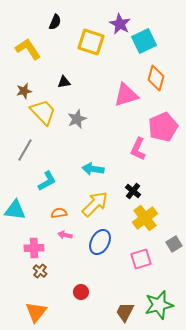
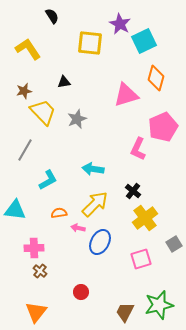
black semicircle: moved 3 px left, 6 px up; rotated 56 degrees counterclockwise
yellow square: moved 1 px left, 1 px down; rotated 12 degrees counterclockwise
cyan L-shape: moved 1 px right, 1 px up
pink arrow: moved 13 px right, 7 px up
